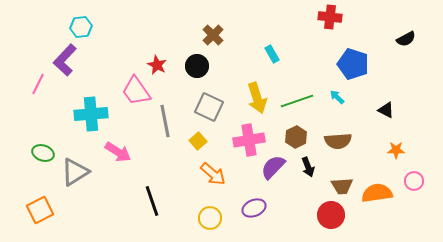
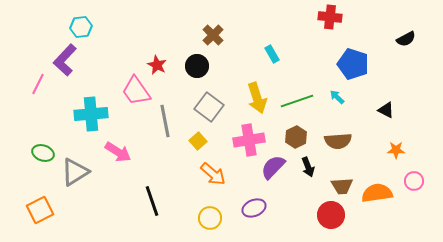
gray square: rotated 12 degrees clockwise
